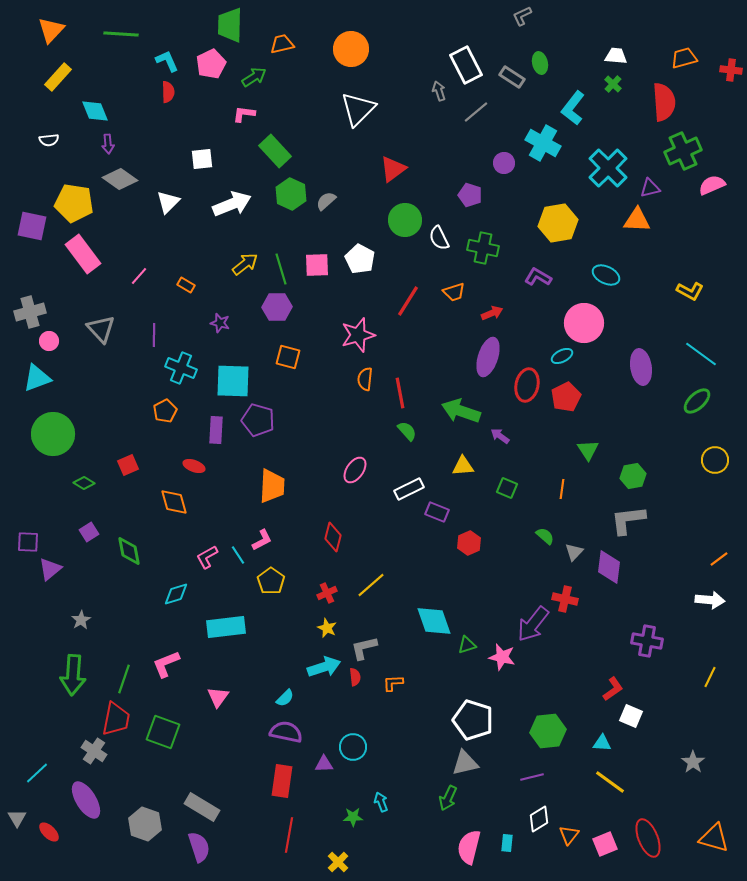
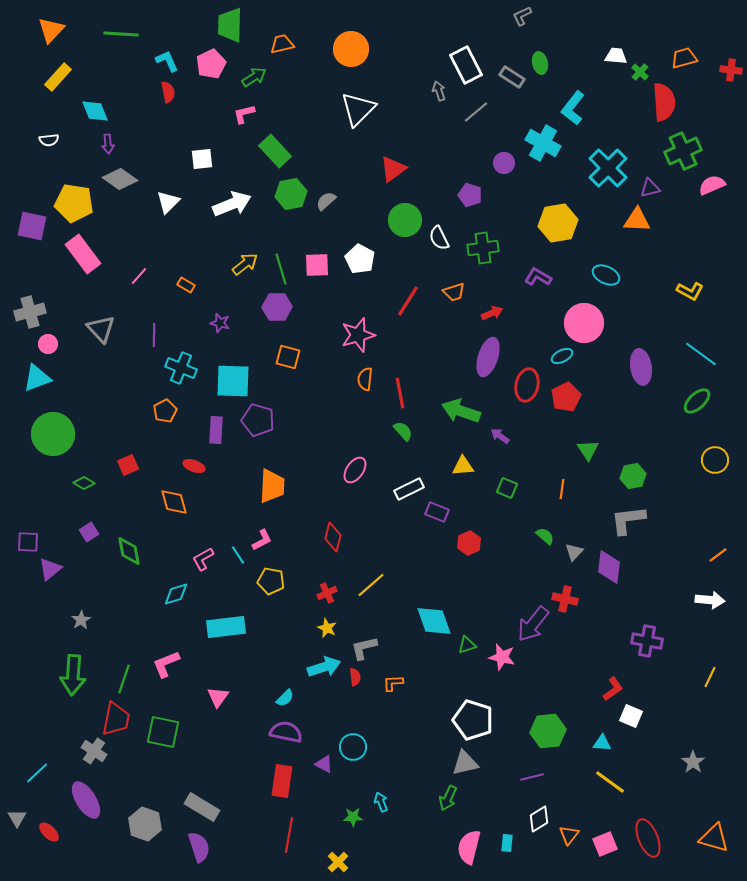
green cross at (613, 84): moved 27 px right, 12 px up
red semicircle at (168, 92): rotated 10 degrees counterclockwise
pink L-shape at (244, 114): rotated 20 degrees counterclockwise
green hexagon at (291, 194): rotated 24 degrees clockwise
green cross at (483, 248): rotated 20 degrees counterclockwise
pink circle at (49, 341): moved 1 px left, 3 px down
green semicircle at (407, 431): moved 4 px left
pink L-shape at (207, 557): moved 4 px left, 2 px down
orange line at (719, 559): moved 1 px left, 4 px up
yellow pentagon at (271, 581): rotated 24 degrees counterclockwise
green square at (163, 732): rotated 8 degrees counterclockwise
purple triangle at (324, 764): rotated 30 degrees clockwise
